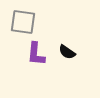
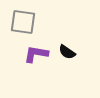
purple L-shape: rotated 95 degrees clockwise
